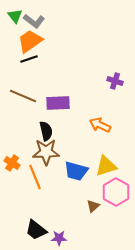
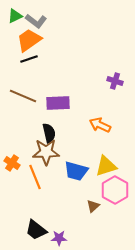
green triangle: rotated 42 degrees clockwise
gray L-shape: moved 2 px right
orange trapezoid: moved 1 px left, 1 px up
black semicircle: moved 3 px right, 2 px down
pink hexagon: moved 1 px left, 2 px up
